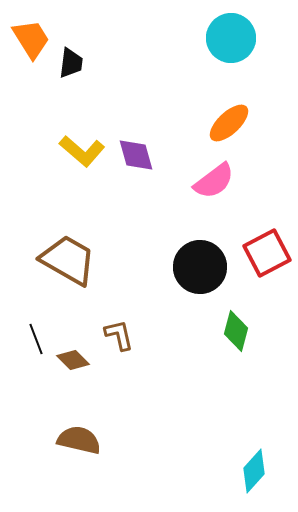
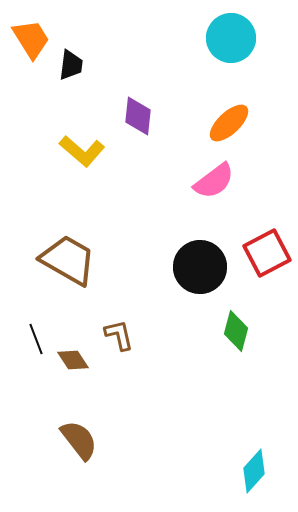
black trapezoid: moved 2 px down
purple diamond: moved 2 px right, 39 px up; rotated 21 degrees clockwise
brown diamond: rotated 12 degrees clockwise
brown semicircle: rotated 39 degrees clockwise
